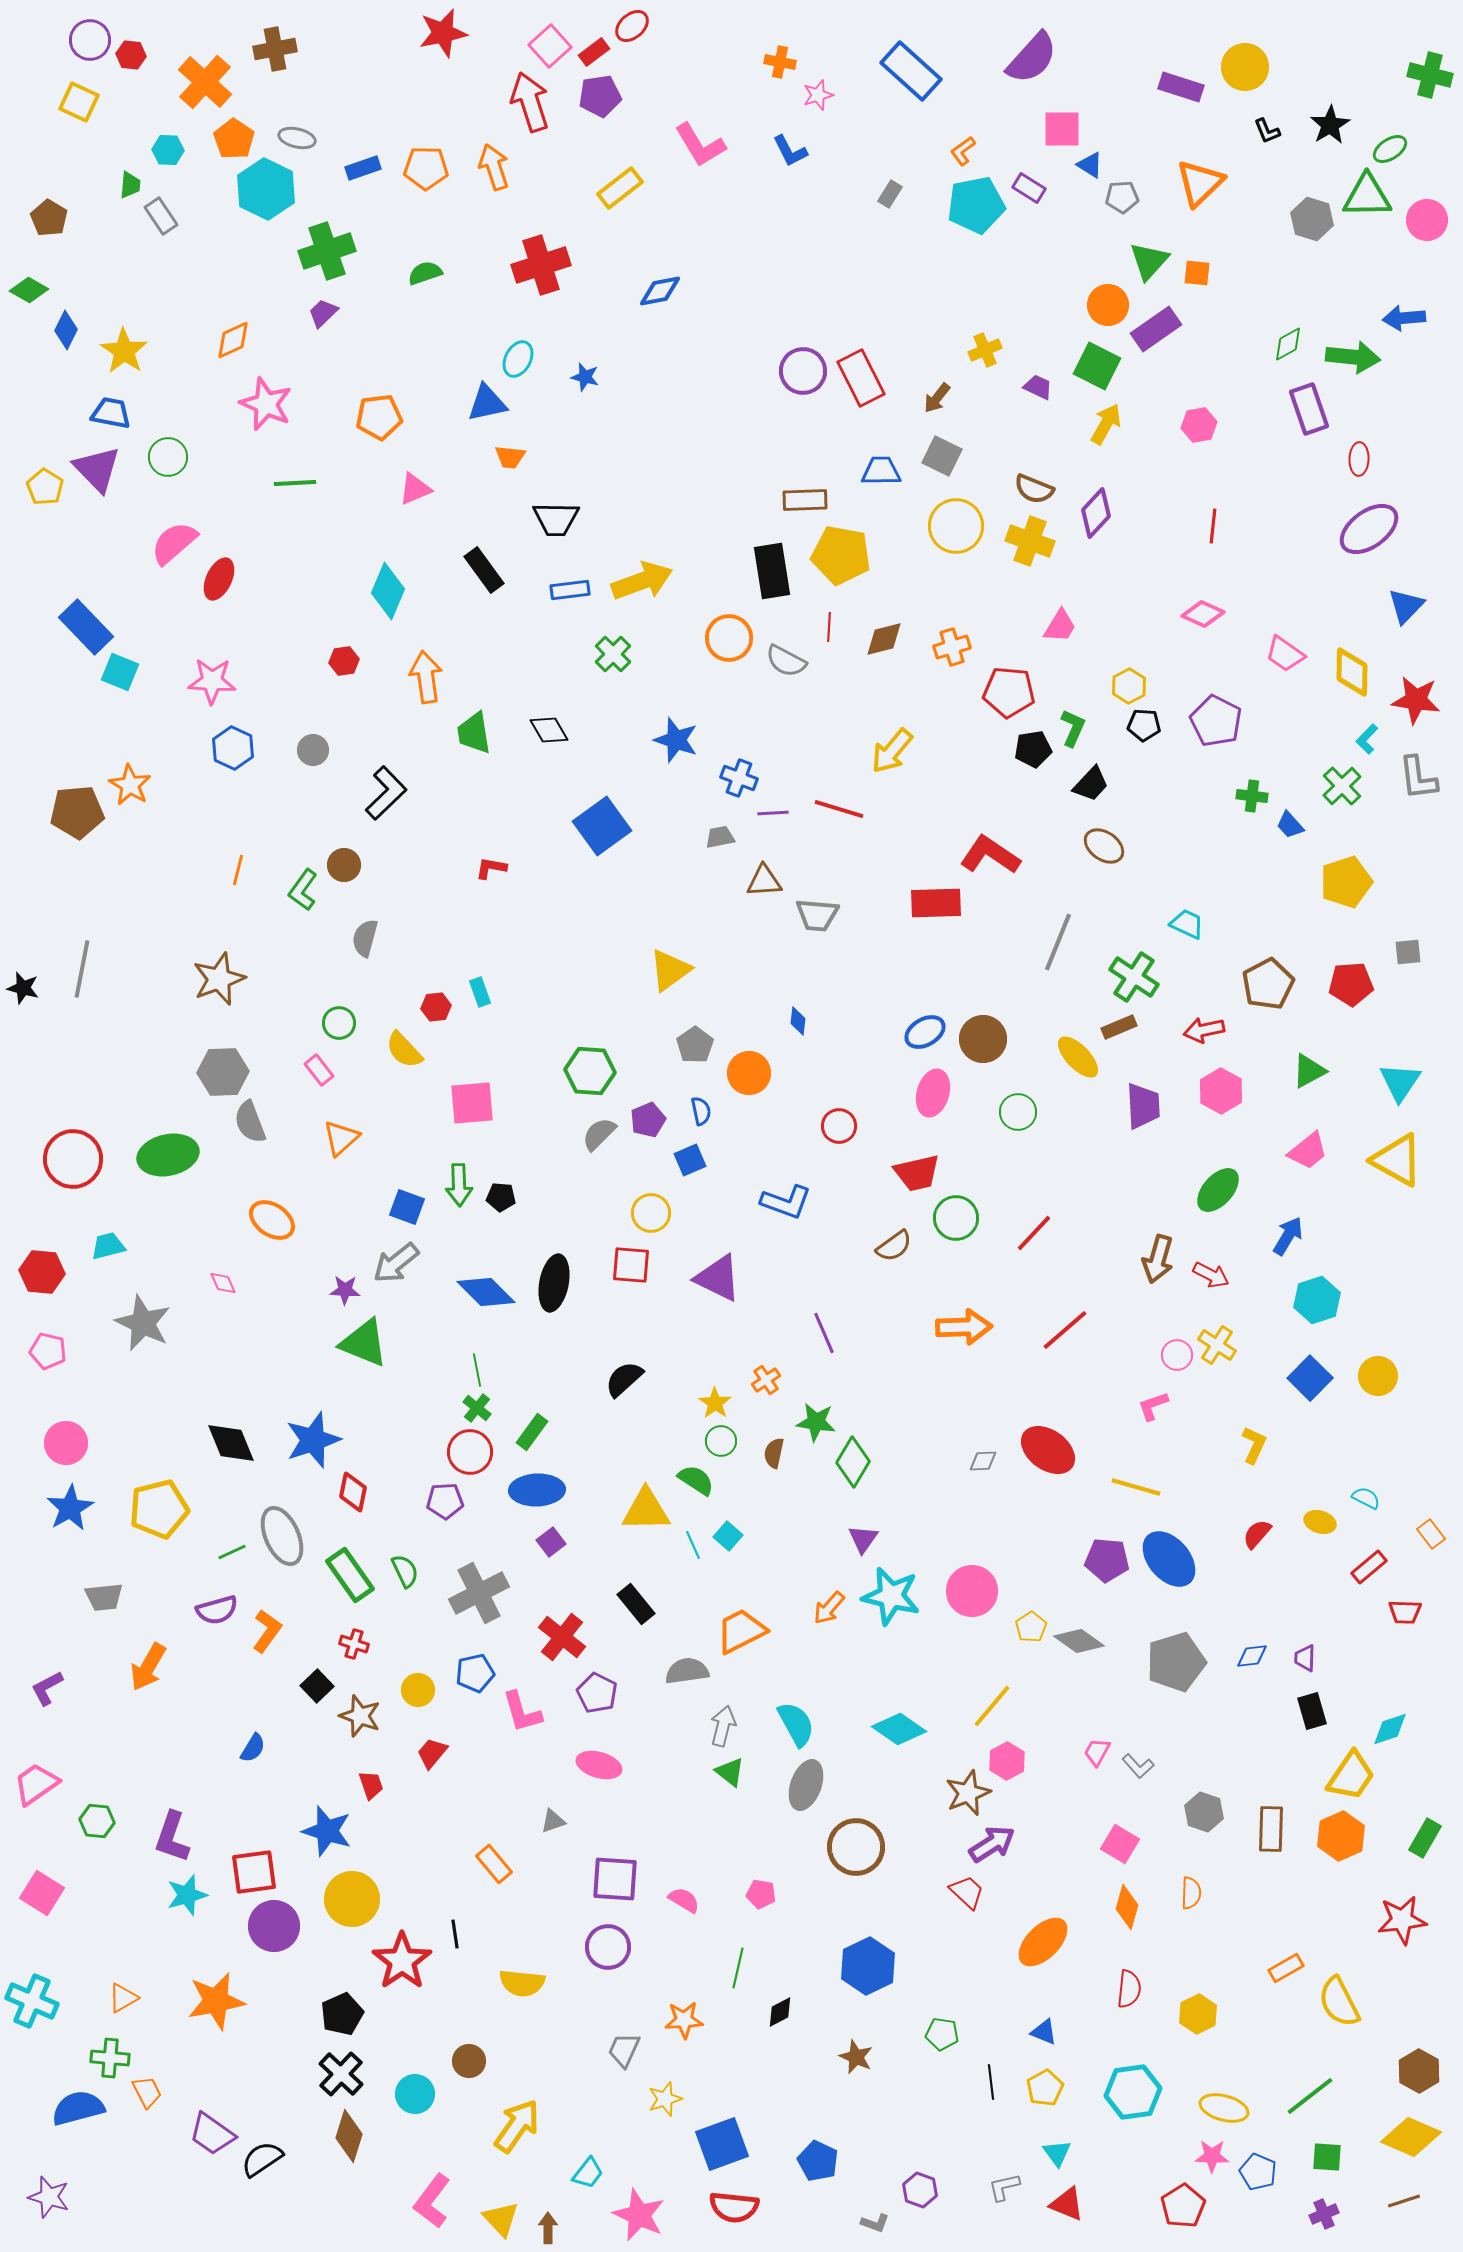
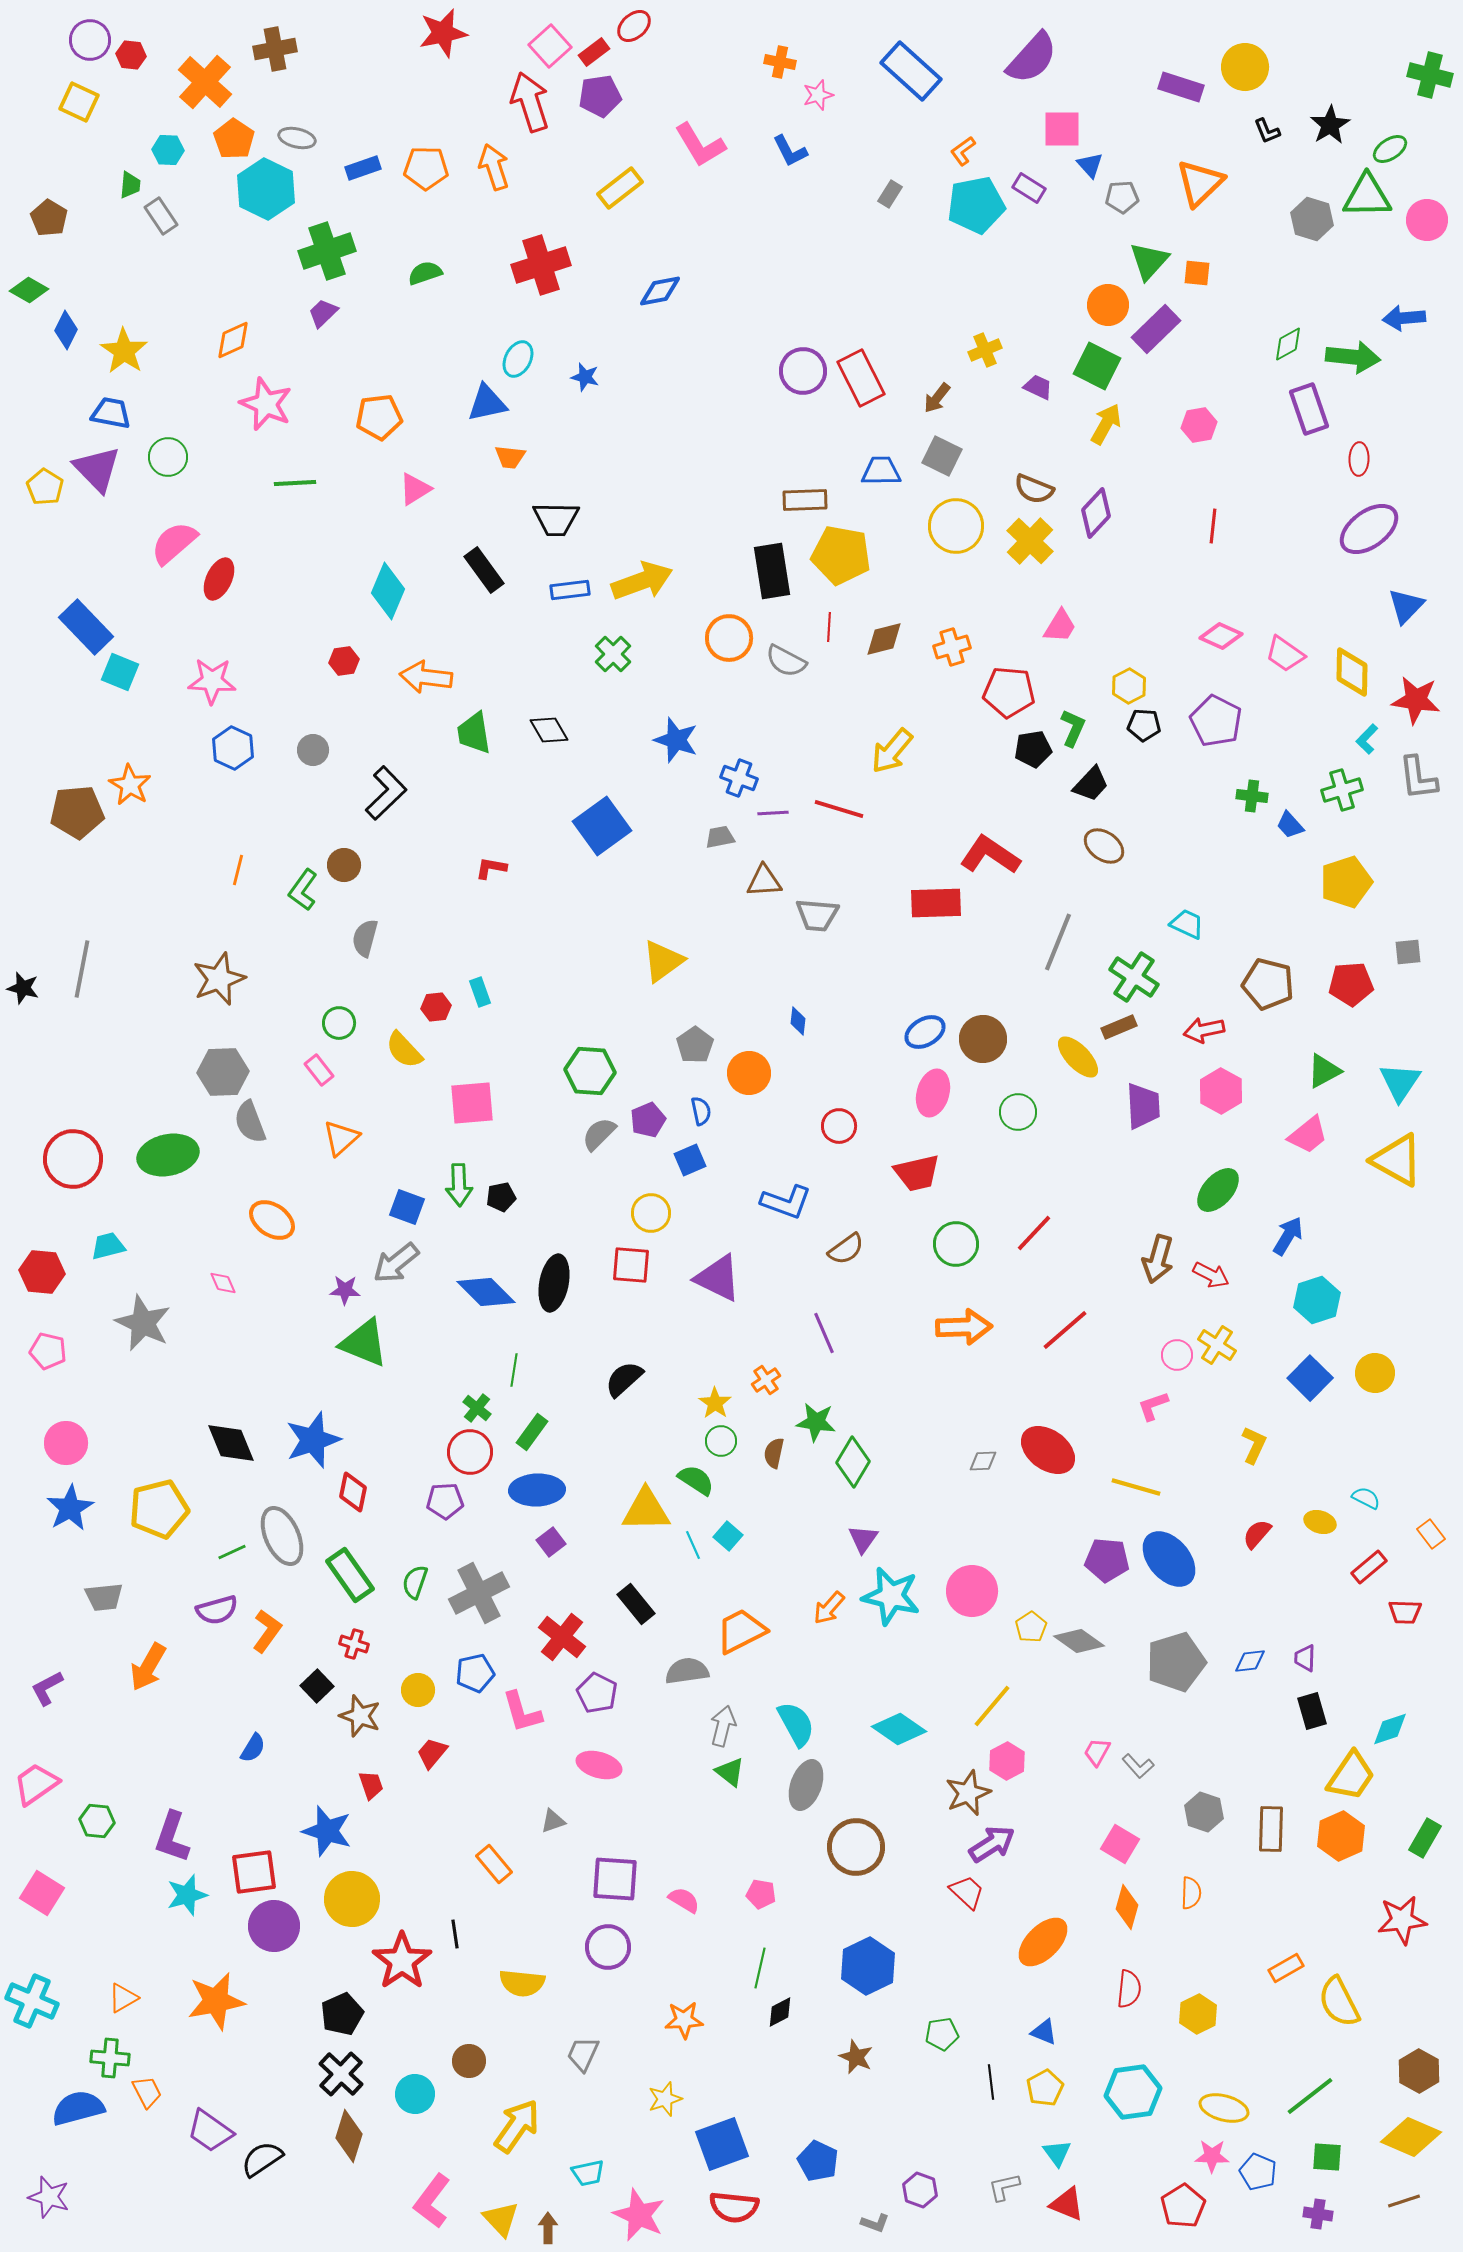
red ellipse at (632, 26): moved 2 px right
blue triangle at (1090, 165): rotated 16 degrees clockwise
purple rectangle at (1156, 329): rotated 9 degrees counterclockwise
pink triangle at (415, 489): rotated 9 degrees counterclockwise
yellow cross at (1030, 541): rotated 24 degrees clockwise
pink diamond at (1203, 614): moved 18 px right, 22 px down
orange arrow at (426, 677): rotated 75 degrees counterclockwise
green cross at (1342, 786): moved 4 px down; rotated 27 degrees clockwise
yellow triangle at (670, 970): moved 7 px left, 9 px up
brown pentagon at (1268, 984): rotated 30 degrees counterclockwise
green triangle at (1309, 1071): moved 15 px right
pink trapezoid at (1308, 1151): moved 16 px up
black pentagon at (501, 1197): rotated 16 degrees counterclockwise
green circle at (956, 1218): moved 26 px down
brown semicircle at (894, 1246): moved 48 px left, 3 px down
green line at (477, 1370): moved 37 px right; rotated 20 degrees clockwise
yellow circle at (1378, 1376): moved 3 px left, 3 px up
green semicircle at (405, 1571): moved 10 px right, 11 px down; rotated 136 degrees counterclockwise
blue diamond at (1252, 1656): moved 2 px left, 5 px down
green line at (738, 1968): moved 22 px right
green pentagon at (942, 2034): rotated 16 degrees counterclockwise
gray trapezoid at (624, 2050): moved 41 px left, 4 px down
purple trapezoid at (212, 2134): moved 2 px left, 3 px up
cyan trapezoid at (588, 2173): rotated 40 degrees clockwise
purple cross at (1324, 2214): moved 6 px left; rotated 32 degrees clockwise
